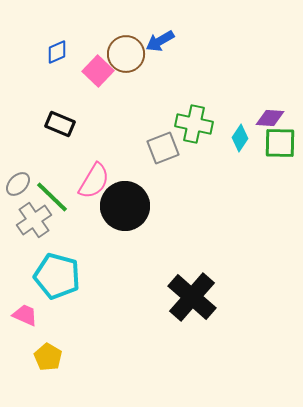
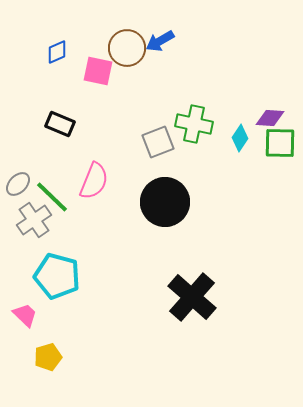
brown circle: moved 1 px right, 6 px up
pink square: rotated 32 degrees counterclockwise
gray square: moved 5 px left, 6 px up
pink semicircle: rotated 9 degrees counterclockwise
black circle: moved 40 px right, 4 px up
pink trapezoid: rotated 20 degrees clockwise
yellow pentagon: rotated 24 degrees clockwise
